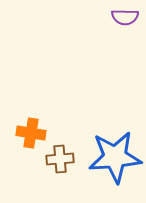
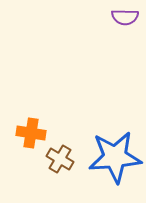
brown cross: rotated 36 degrees clockwise
